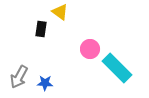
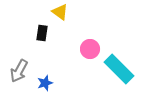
black rectangle: moved 1 px right, 4 px down
cyan rectangle: moved 2 px right, 1 px down
gray arrow: moved 6 px up
blue star: rotated 21 degrees counterclockwise
